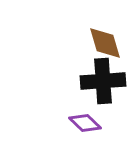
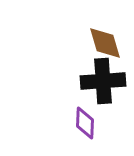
purple diamond: rotated 48 degrees clockwise
